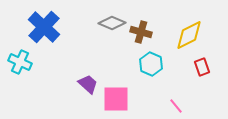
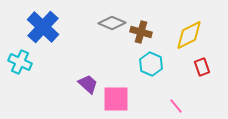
blue cross: moved 1 px left
